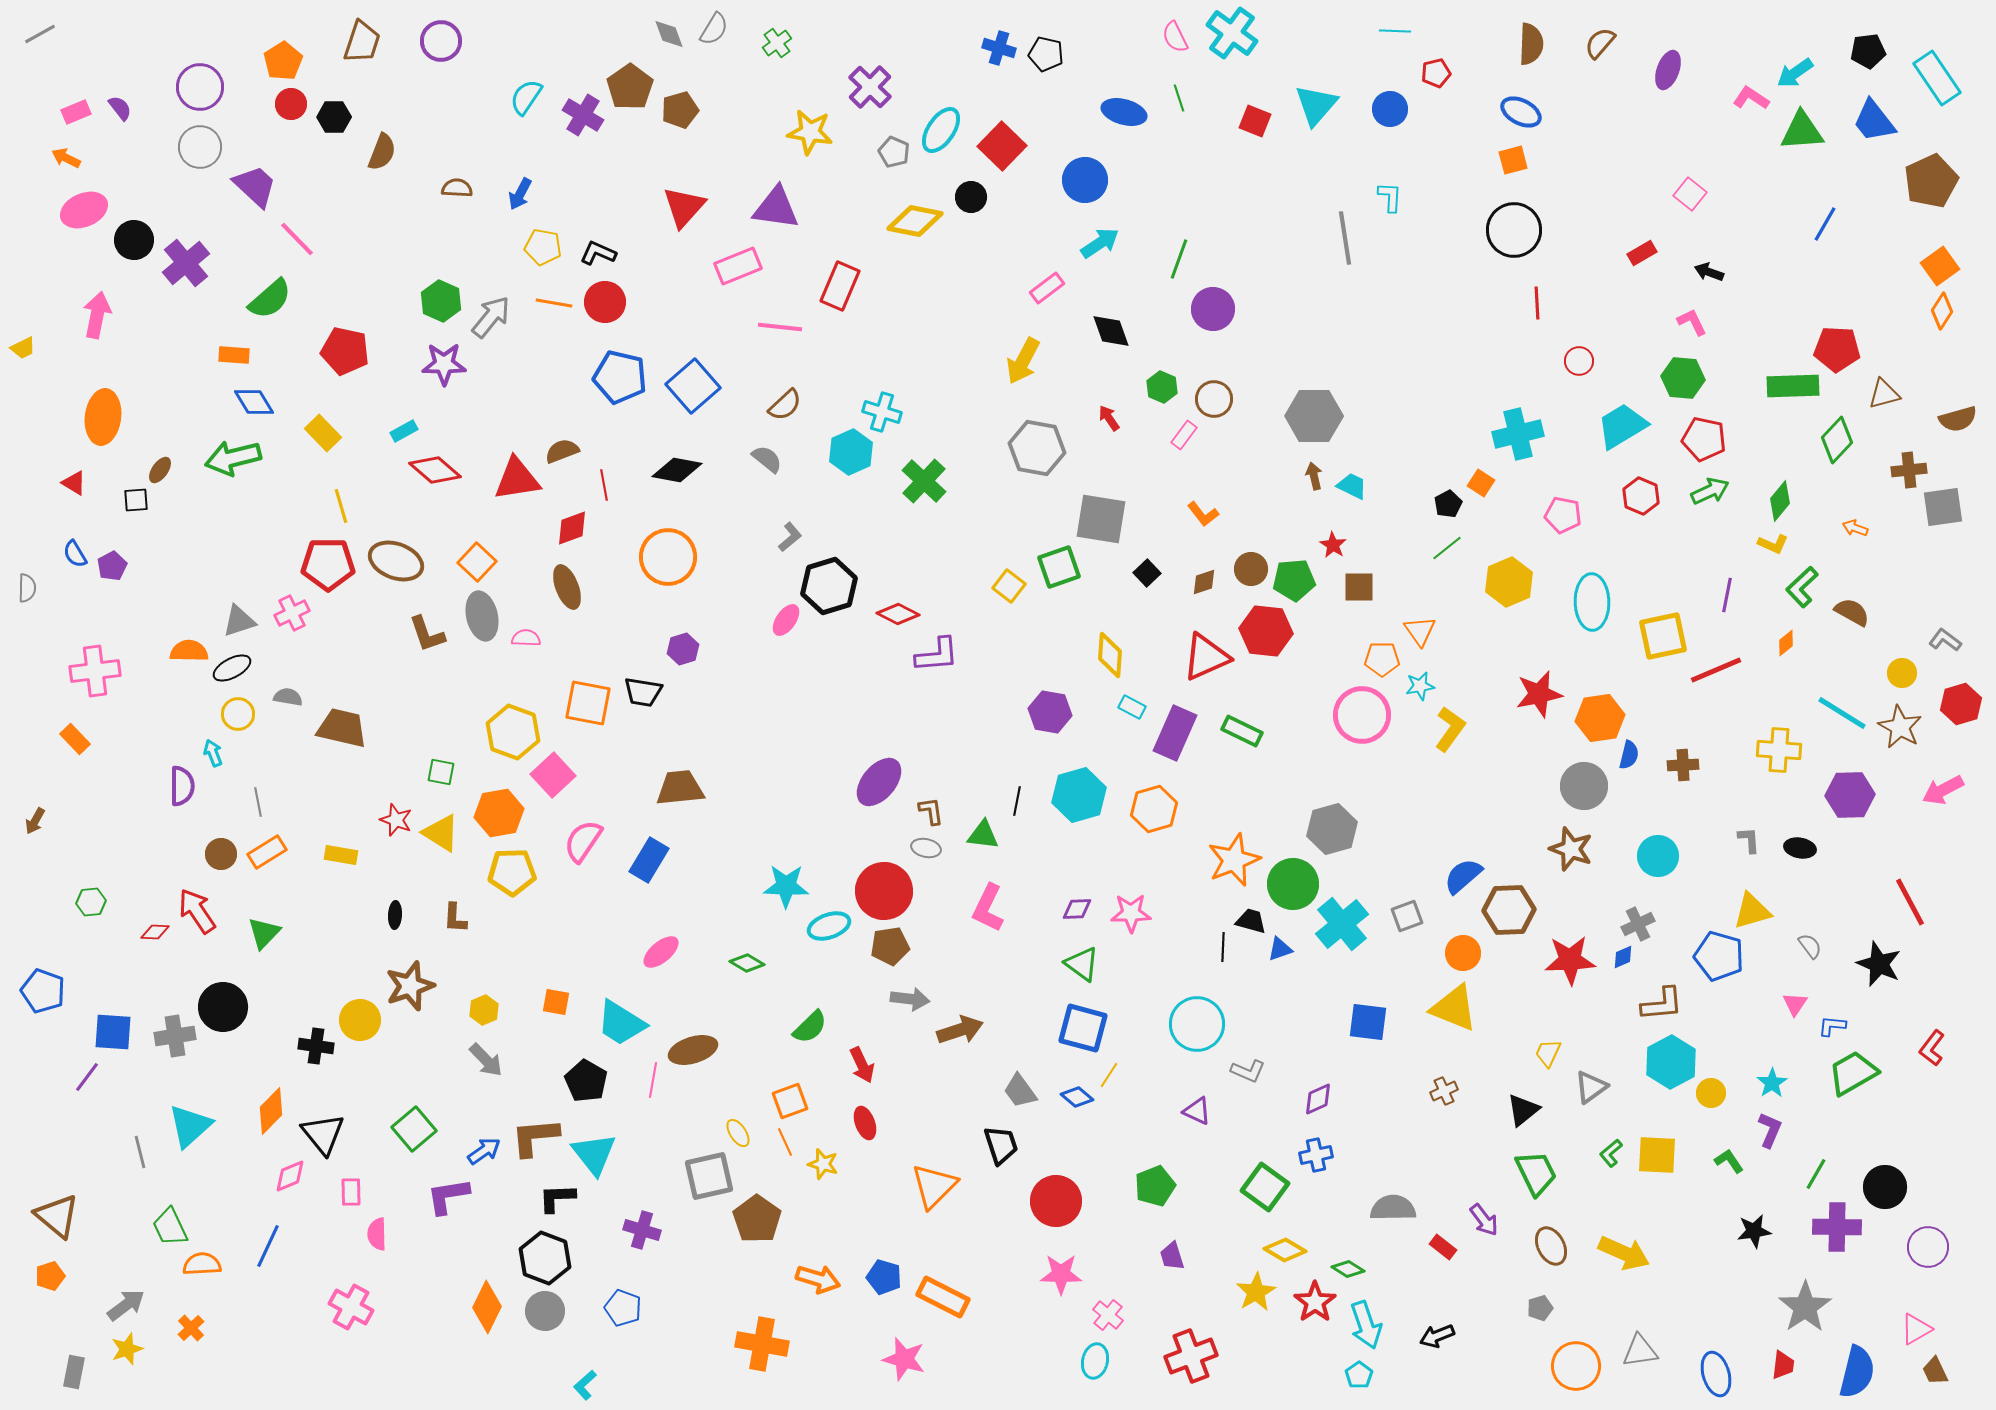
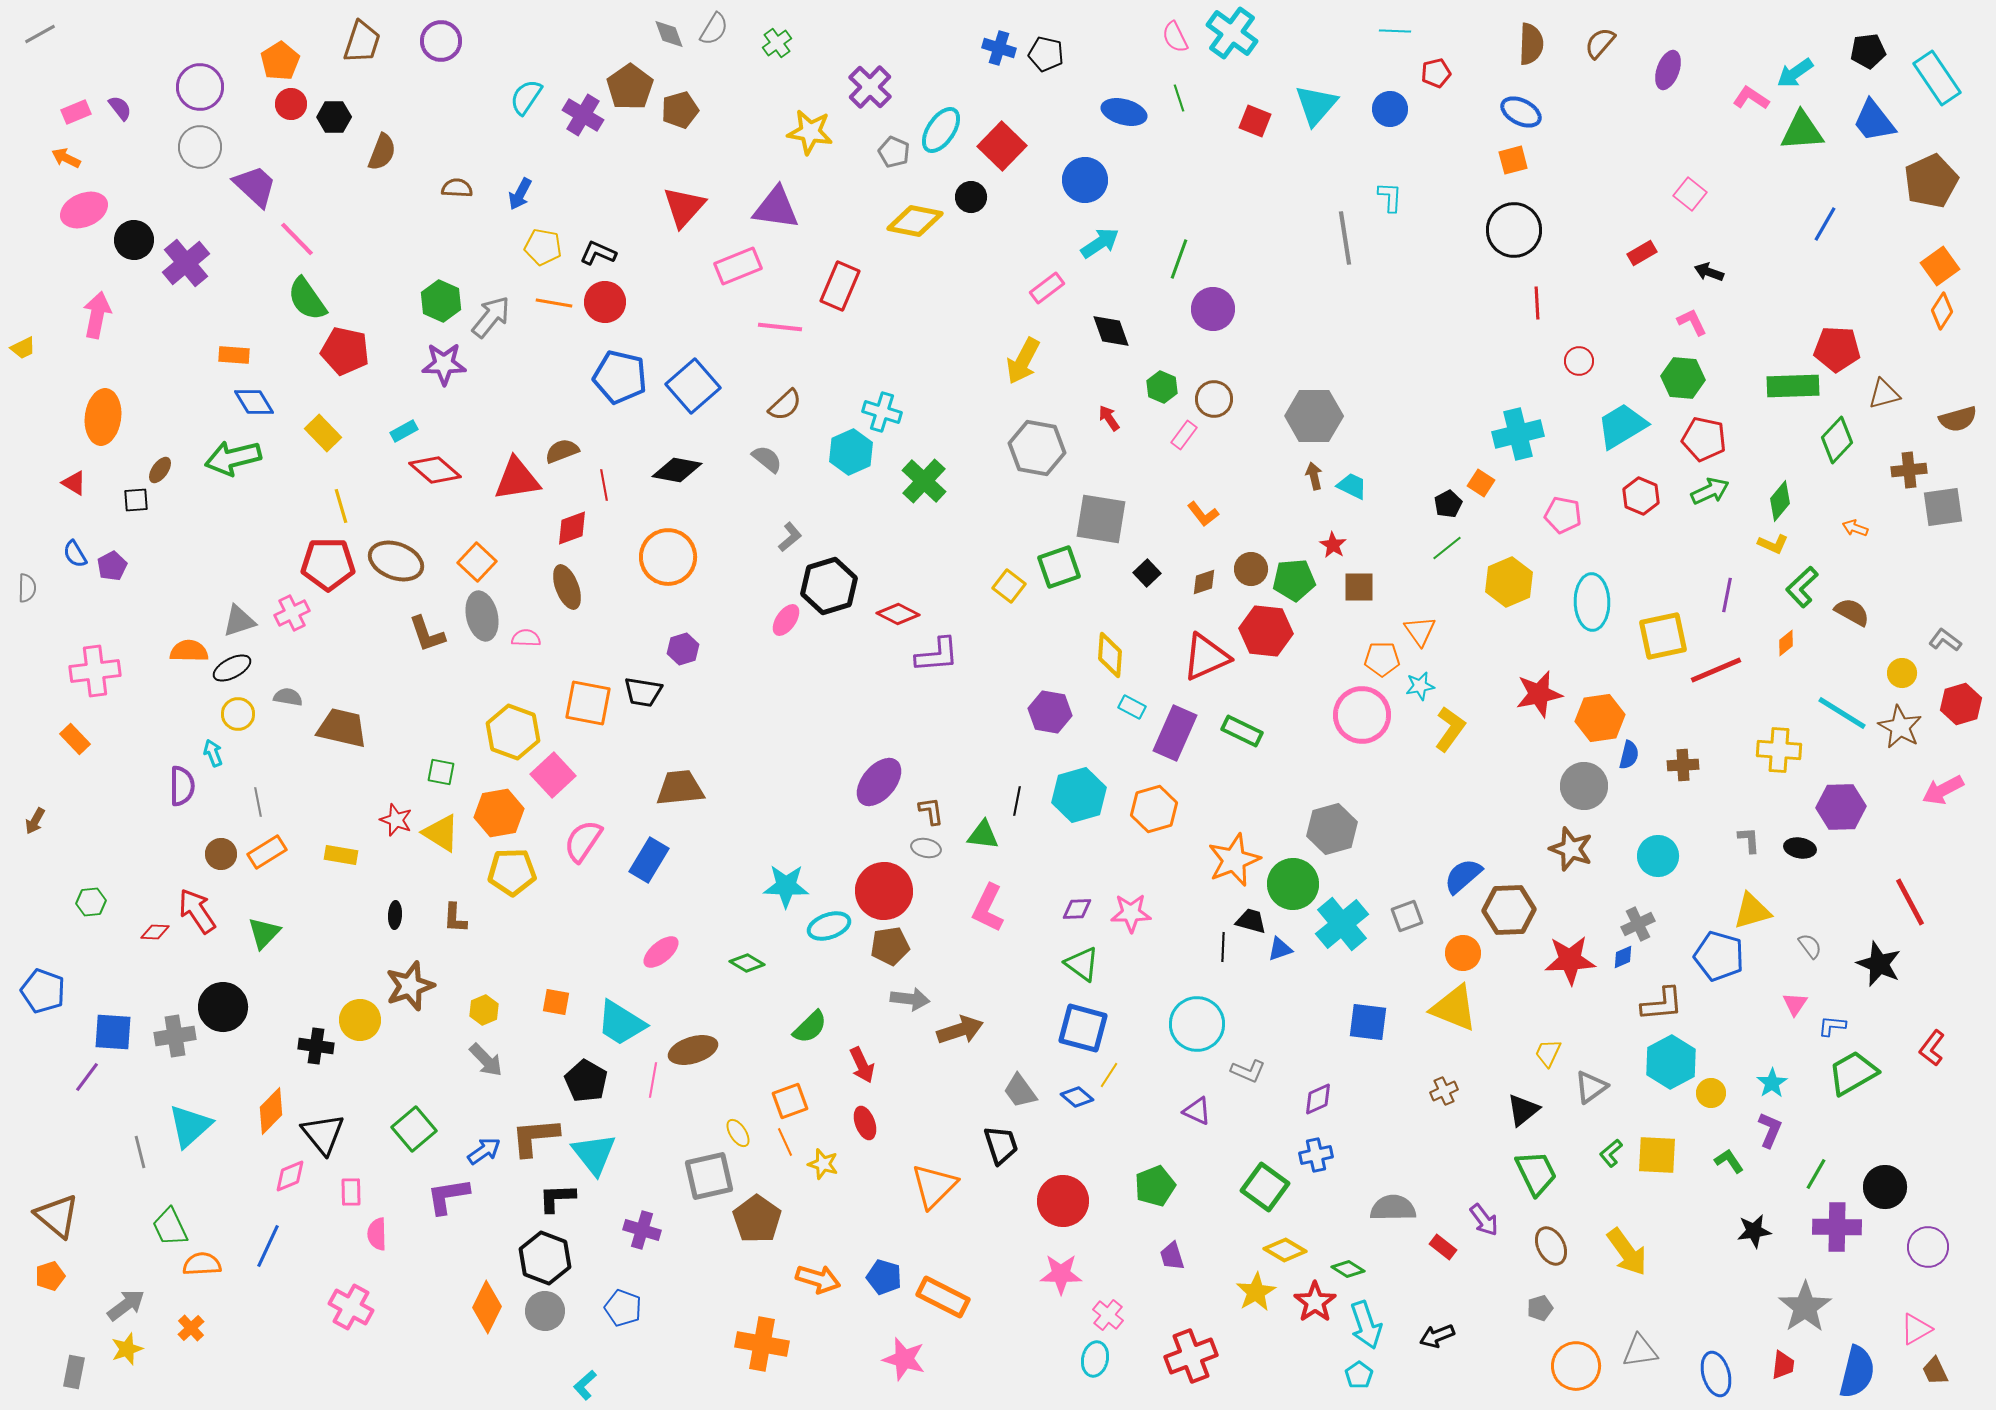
orange pentagon at (283, 61): moved 3 px left
green semicircle at (270, 299): moved 37 px right; rotated 96 degrees clockwise
purple hexagon at (1850, 795): moved 9 px left, 12 px down
red circle at (1056, 1201): moved 7 px right
yellow arrow at (1624, 1253): moved 3 px right, 1 px up; rotated 30 degrees clockwise
cyan ellipse at (1095, 1361): moved 2 px up
